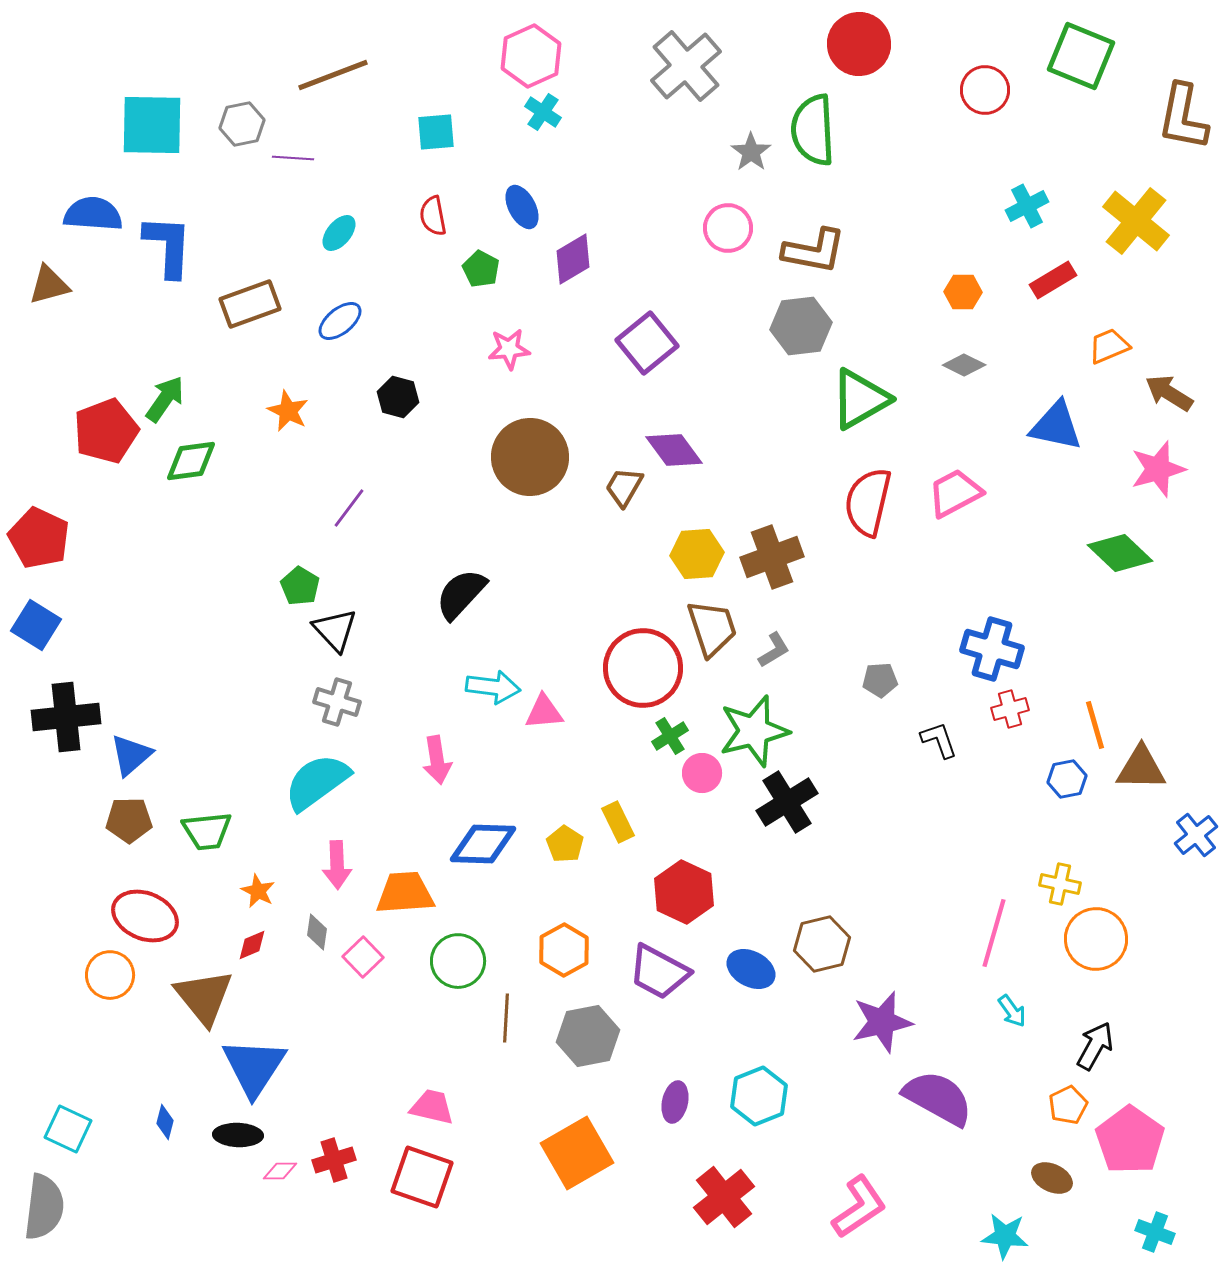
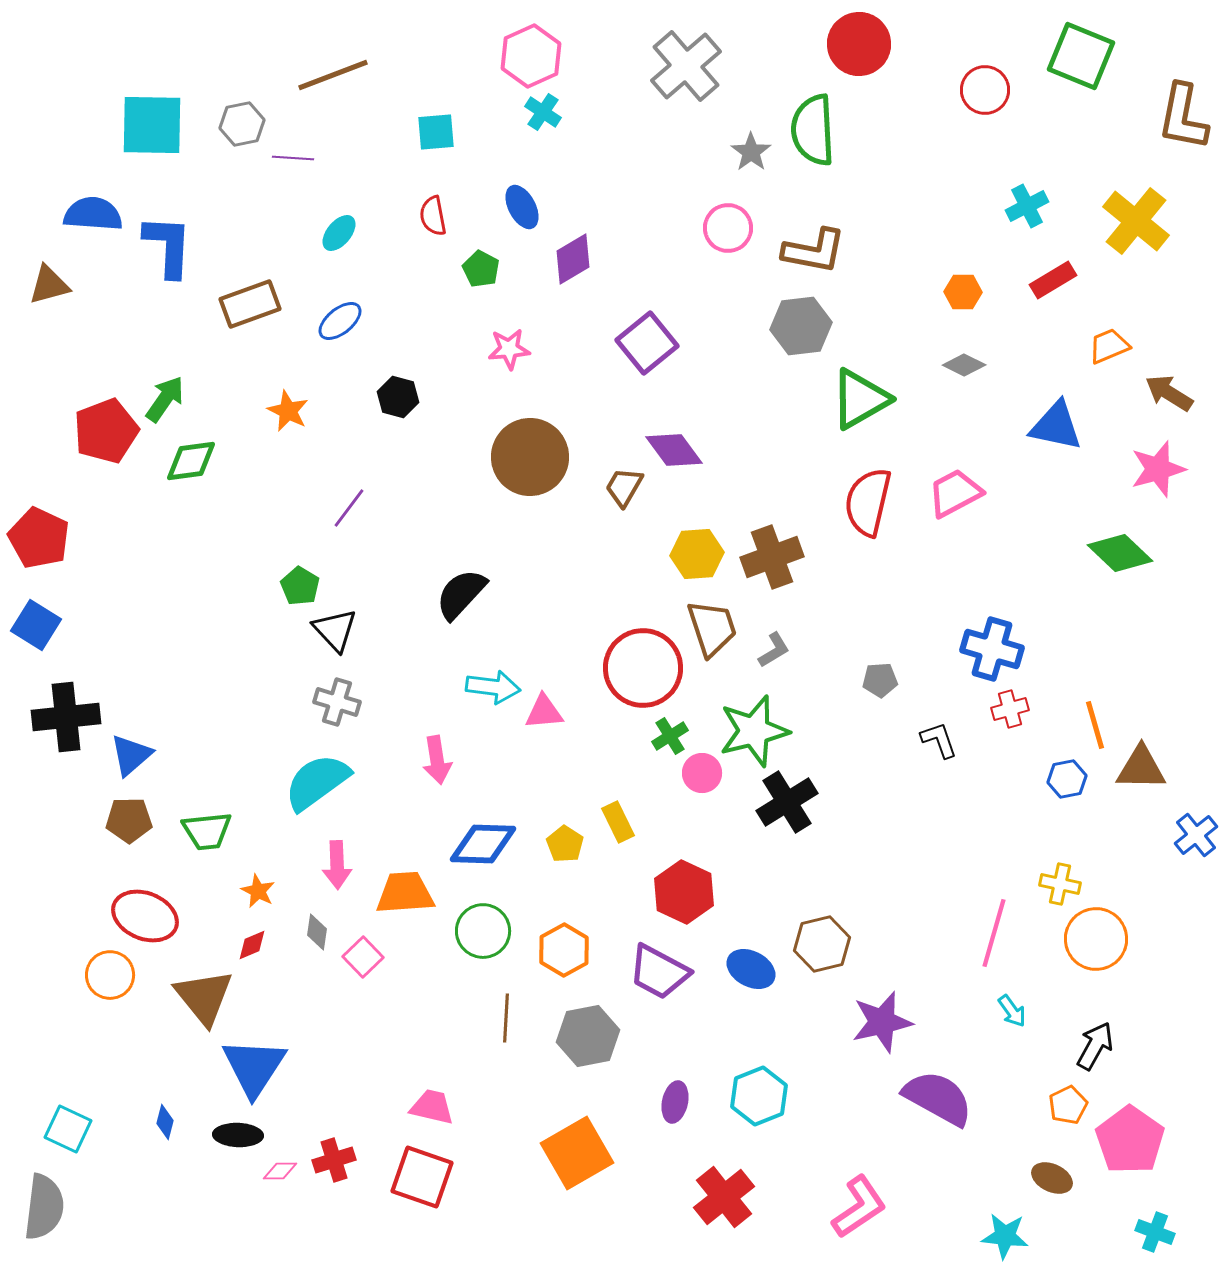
green circle at (458, 961): moved 25 px right, 30 px up
